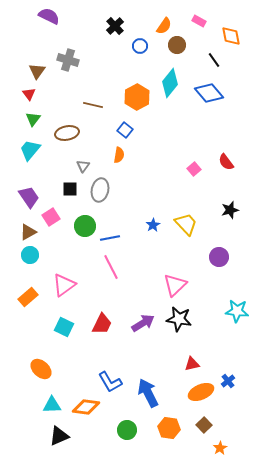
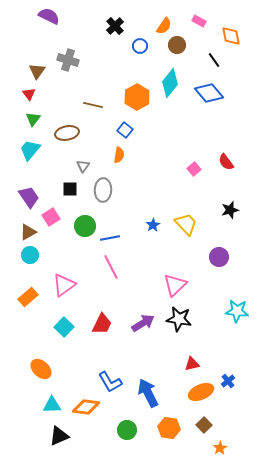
gray ellipse at (100, 190): moved 3 px right; rotated 10 degrees counterclockwise
cyan square at (64, 327): rotated 18 degrees clockwise
